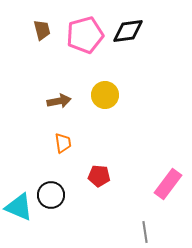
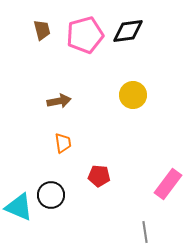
yellow circle: moved 28 px right
